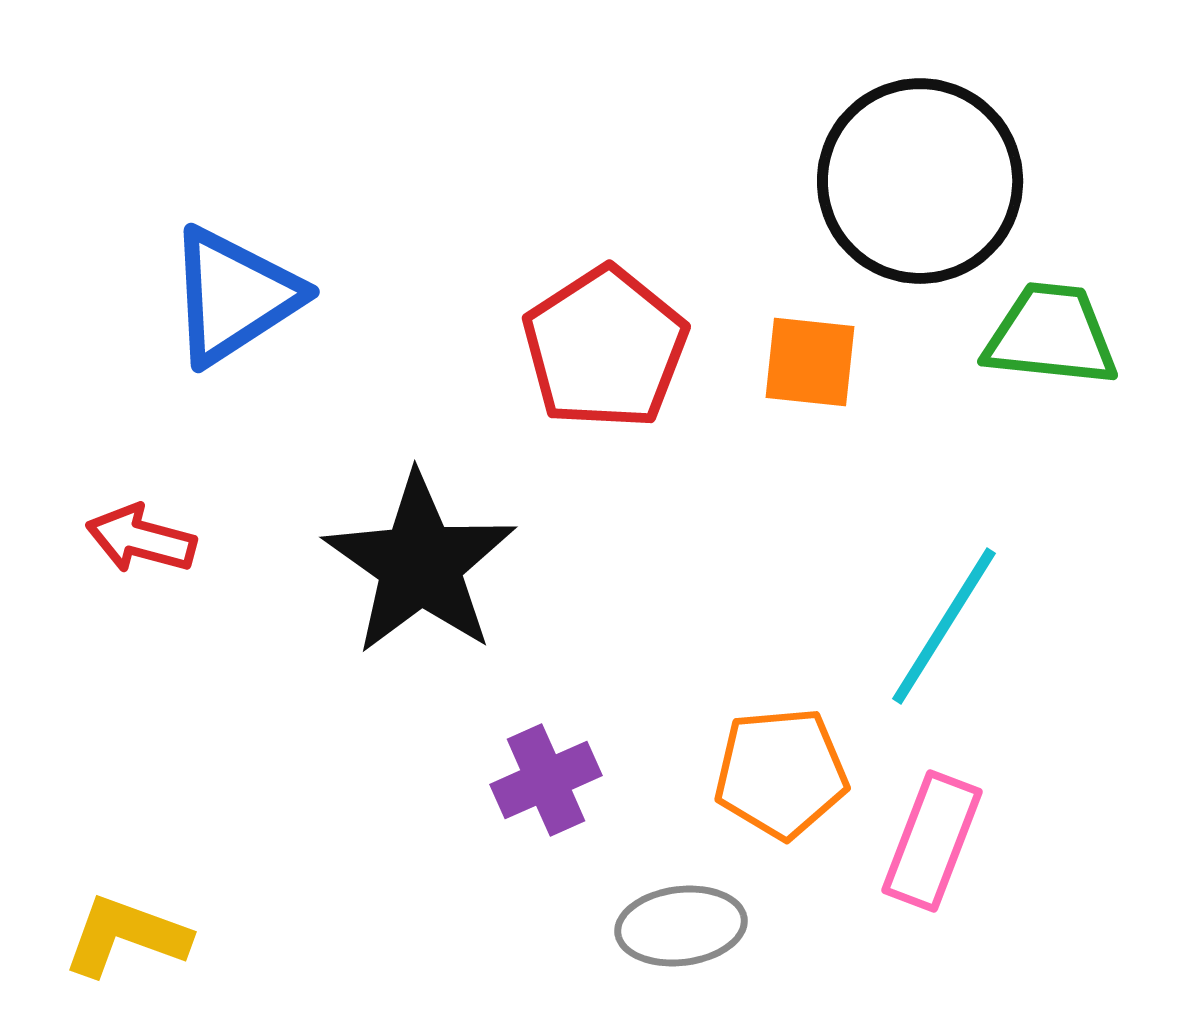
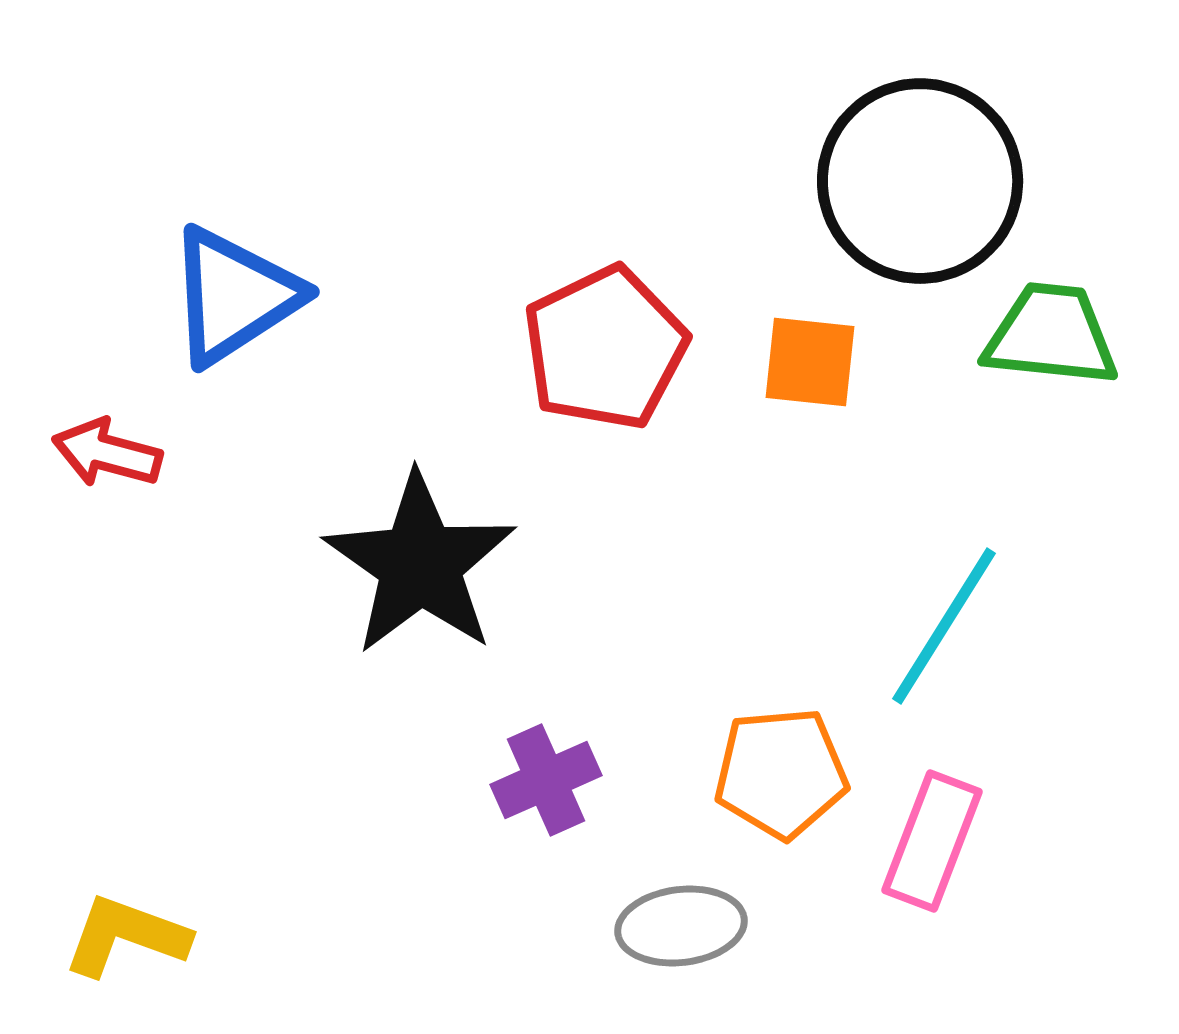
red pentagon: rotated 7 degrees clockwise
red arrow: moved 34 px left, 86 px up
